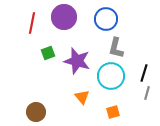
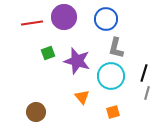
red line: rotated 70 degrees clockwise
